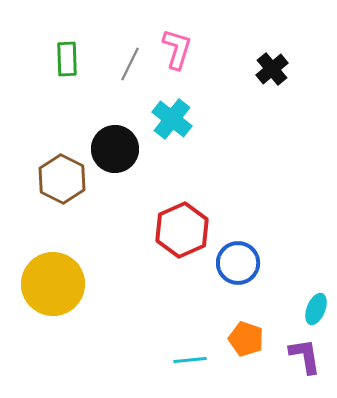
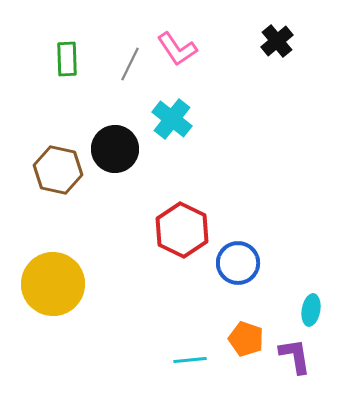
pink L-shape: rotated 129 degrees clockwise
black cross: moved 5 px right, 28 px up
brown hexagon: moved 4 px left, 9 px up; rotated 15 degrees counterclockwise
red hexagon: rotated 10 degrees counterclockwise
cyan ellipse: moved 5 px left, 1 px down; rotated 12 degrees counterclockwise
purple L-shape: moved 10 px left
